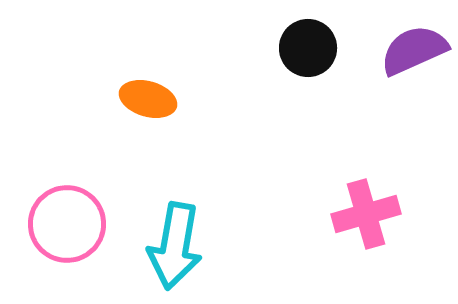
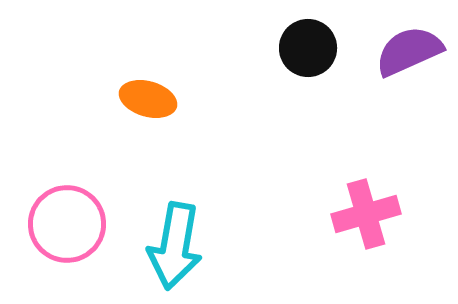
purple semicircle: moved 5 px left, 1 px down
